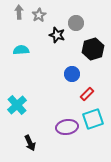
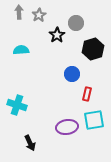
black star: rotated 21 degrees clockwise
red rectangle: rotated 32 degrees counterclockwise
cyan cross: rotated 30 degrees counterclockwise
cyan square: moved 1 px right, 1 px down; rotated 10 degrees clockwise
